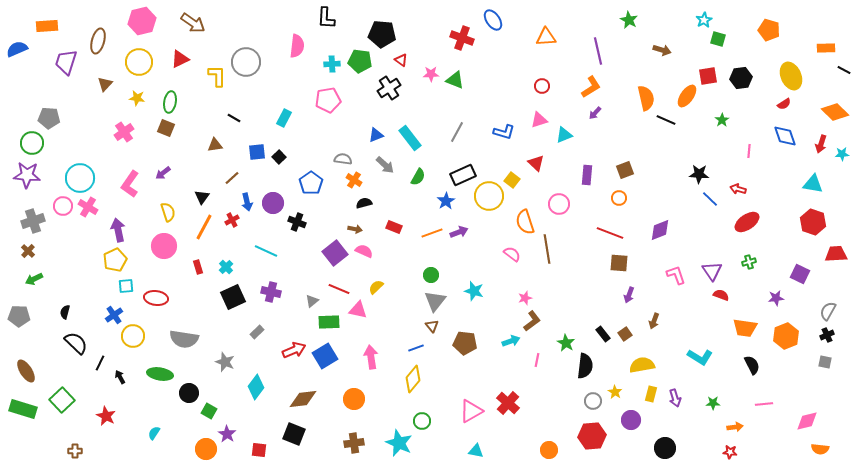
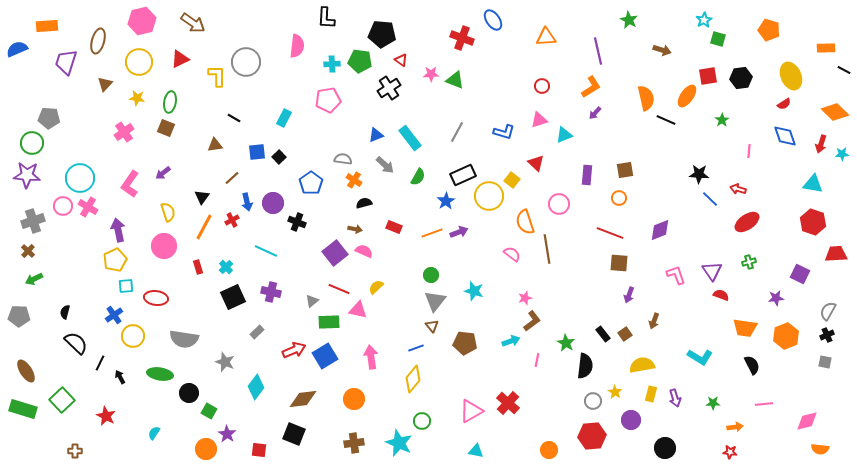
brown square at (625, 170): rotated 12 degrees clockwise
